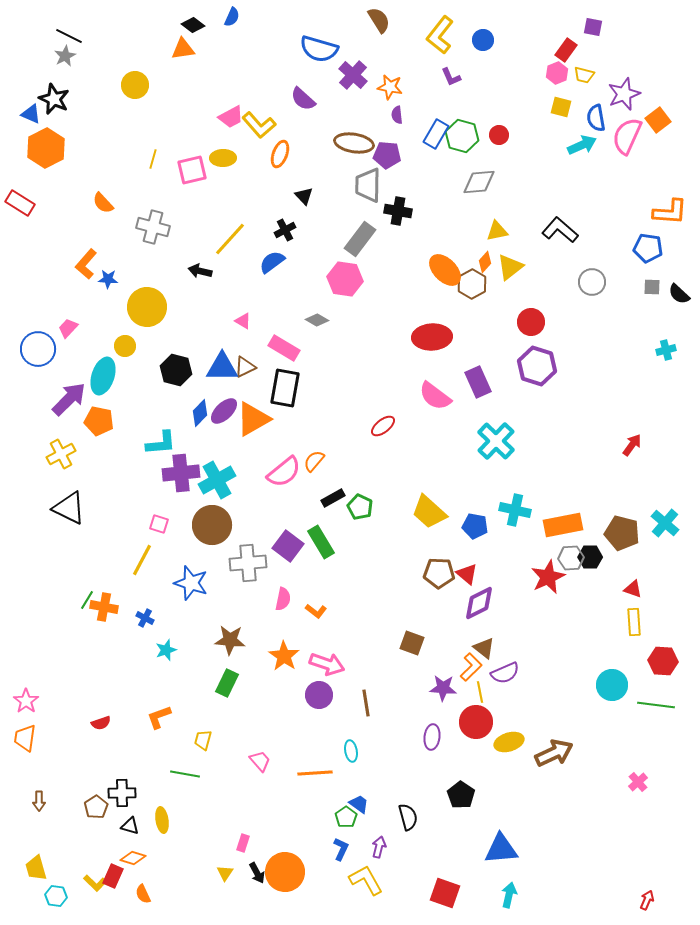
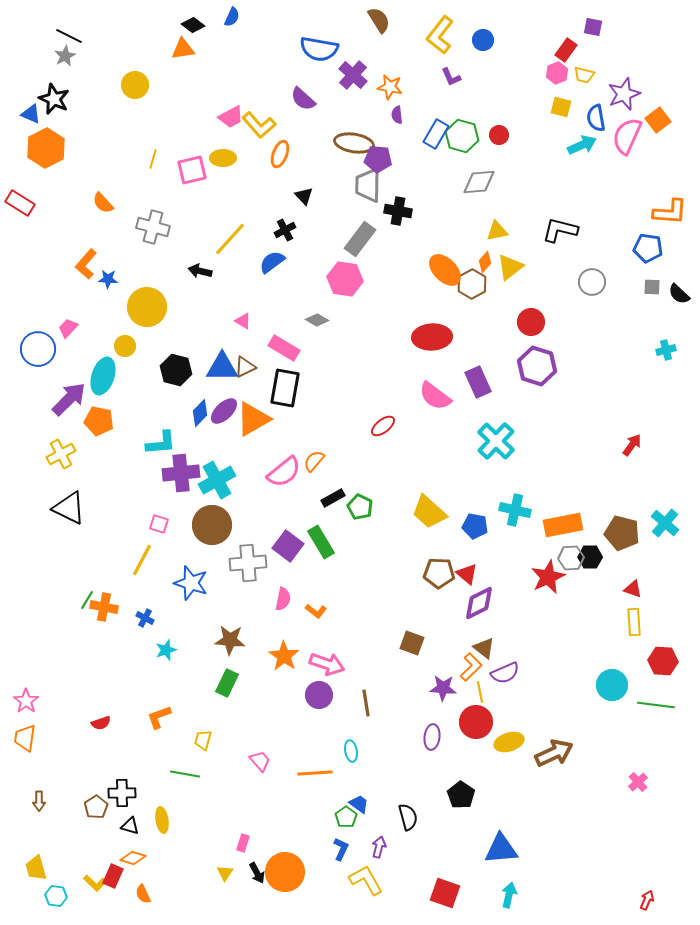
blue semicircle at (319, 49): rotated 6 degrees counterclockwise
purple pentagon at (387, 155): moved 9 px left, 4 px down
black L-shape at (560, 230): rotated 27 degrees counterclockwise
